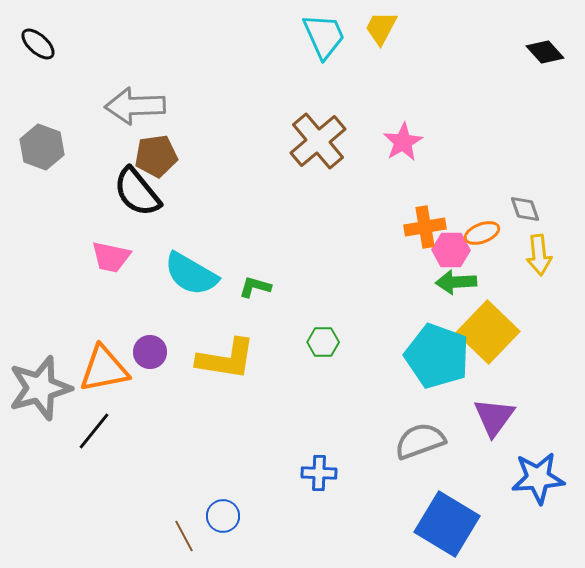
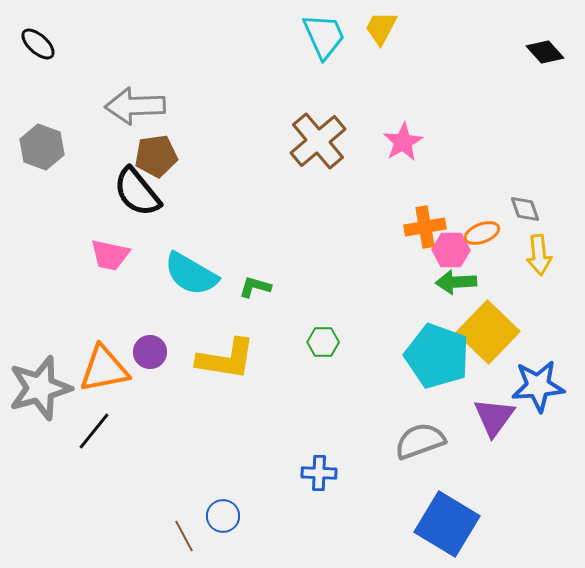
pink trapezoid: moved 1 px left, 2 px up
blue star: moved 92 px up
